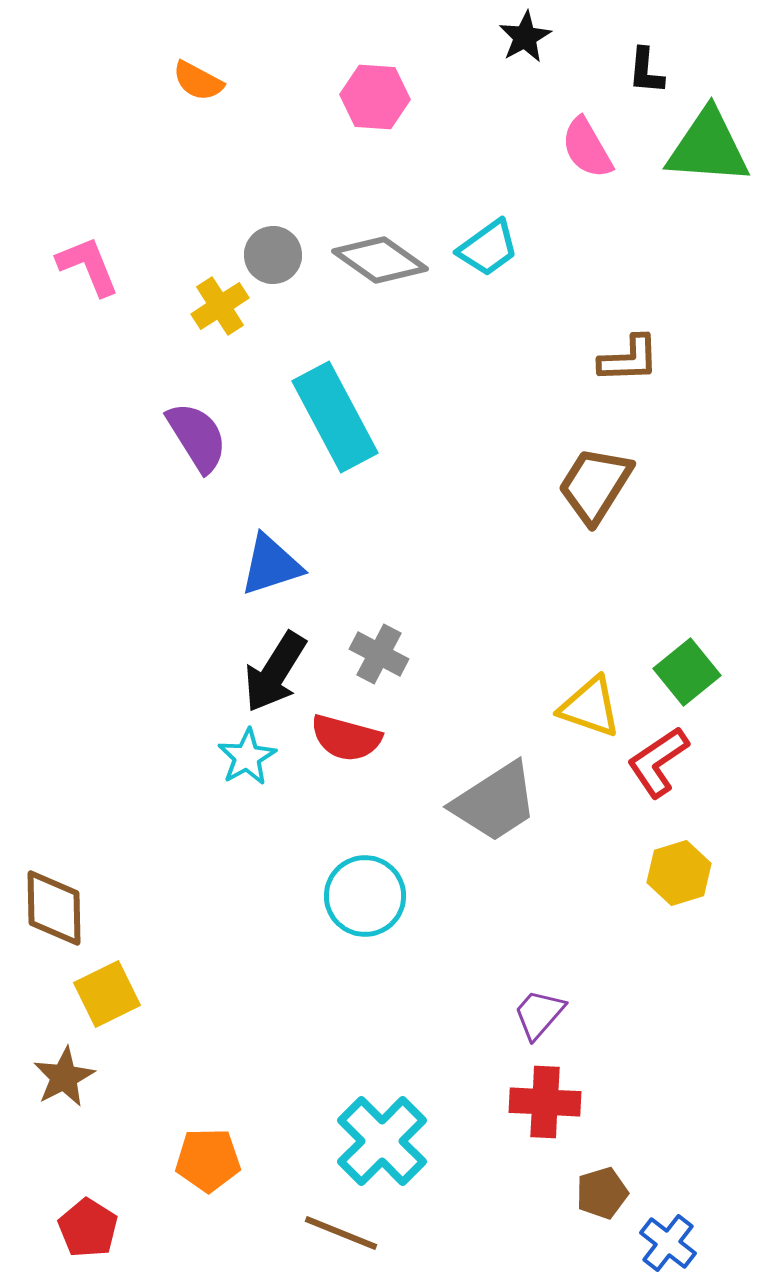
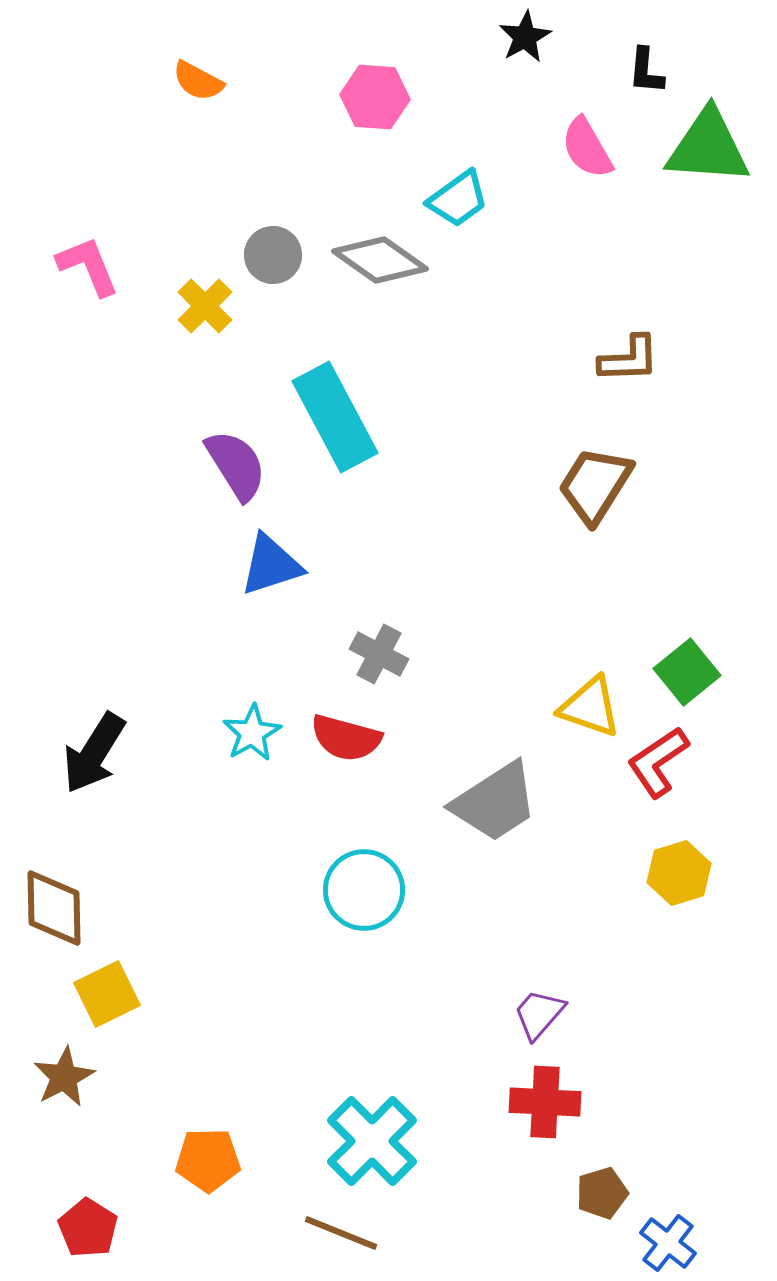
cyan trapezoid: moved 30 px left, 49 px up
yellow cross: moved 15 px left; rotated 12 degrees counterclockwise
purple semicircle: moved 39 px right, 28 px down
black arrow: moved 181 px left, 81 px down
cyan star: moved 5 px right, 24 px up
cyan circle: moved 1 px left, 6 px up
cyan cross: moved 10 px left
